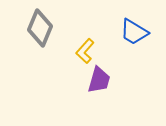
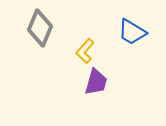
blue trapezoid: moved 2 px left
purple trapezoid: moved 3 px left, 2 px down
